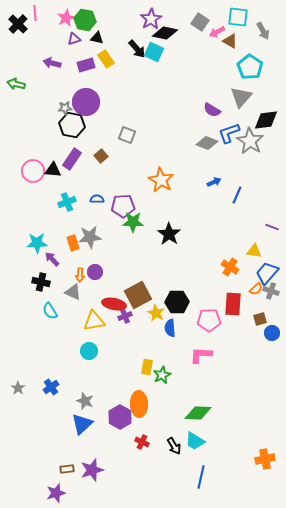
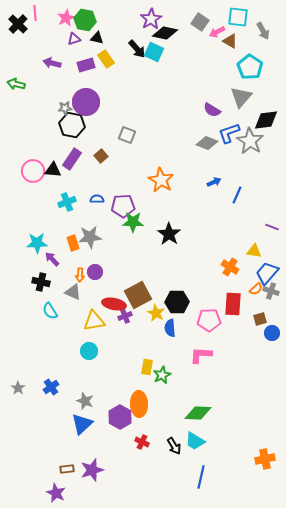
purple star at (56, 493): rotated 30 degrees counterclockwise
